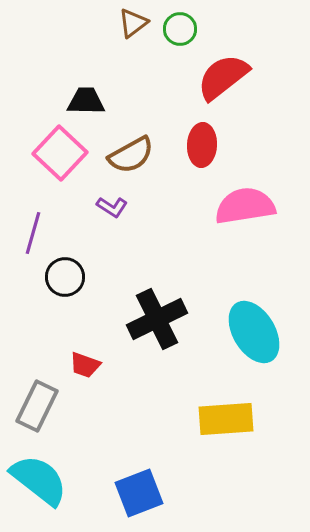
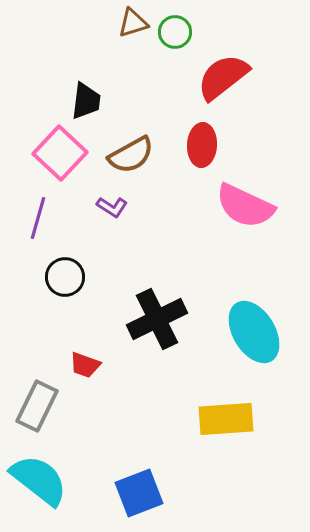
brown triangle: rotated 20 degrees clockwise
green circle: moved 5 px left, 3 px down
black trapezoid: rotated 96 degrees clockwise
pink semicircle: rotated 146 degrees counterclockwise
purple line: moved 5 px right, 15 px up
